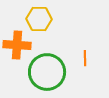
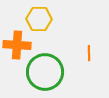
orange line: moved 4 px right, 5 px up
green circle: moved 2 px left
